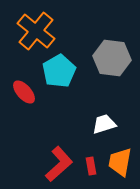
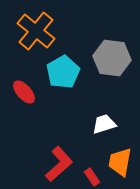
cyan pentagon: moved 4 px right, 1 px down
red rectangle: moved 1 px right, 11 px down; rotated 24 degrees counterclockwise
